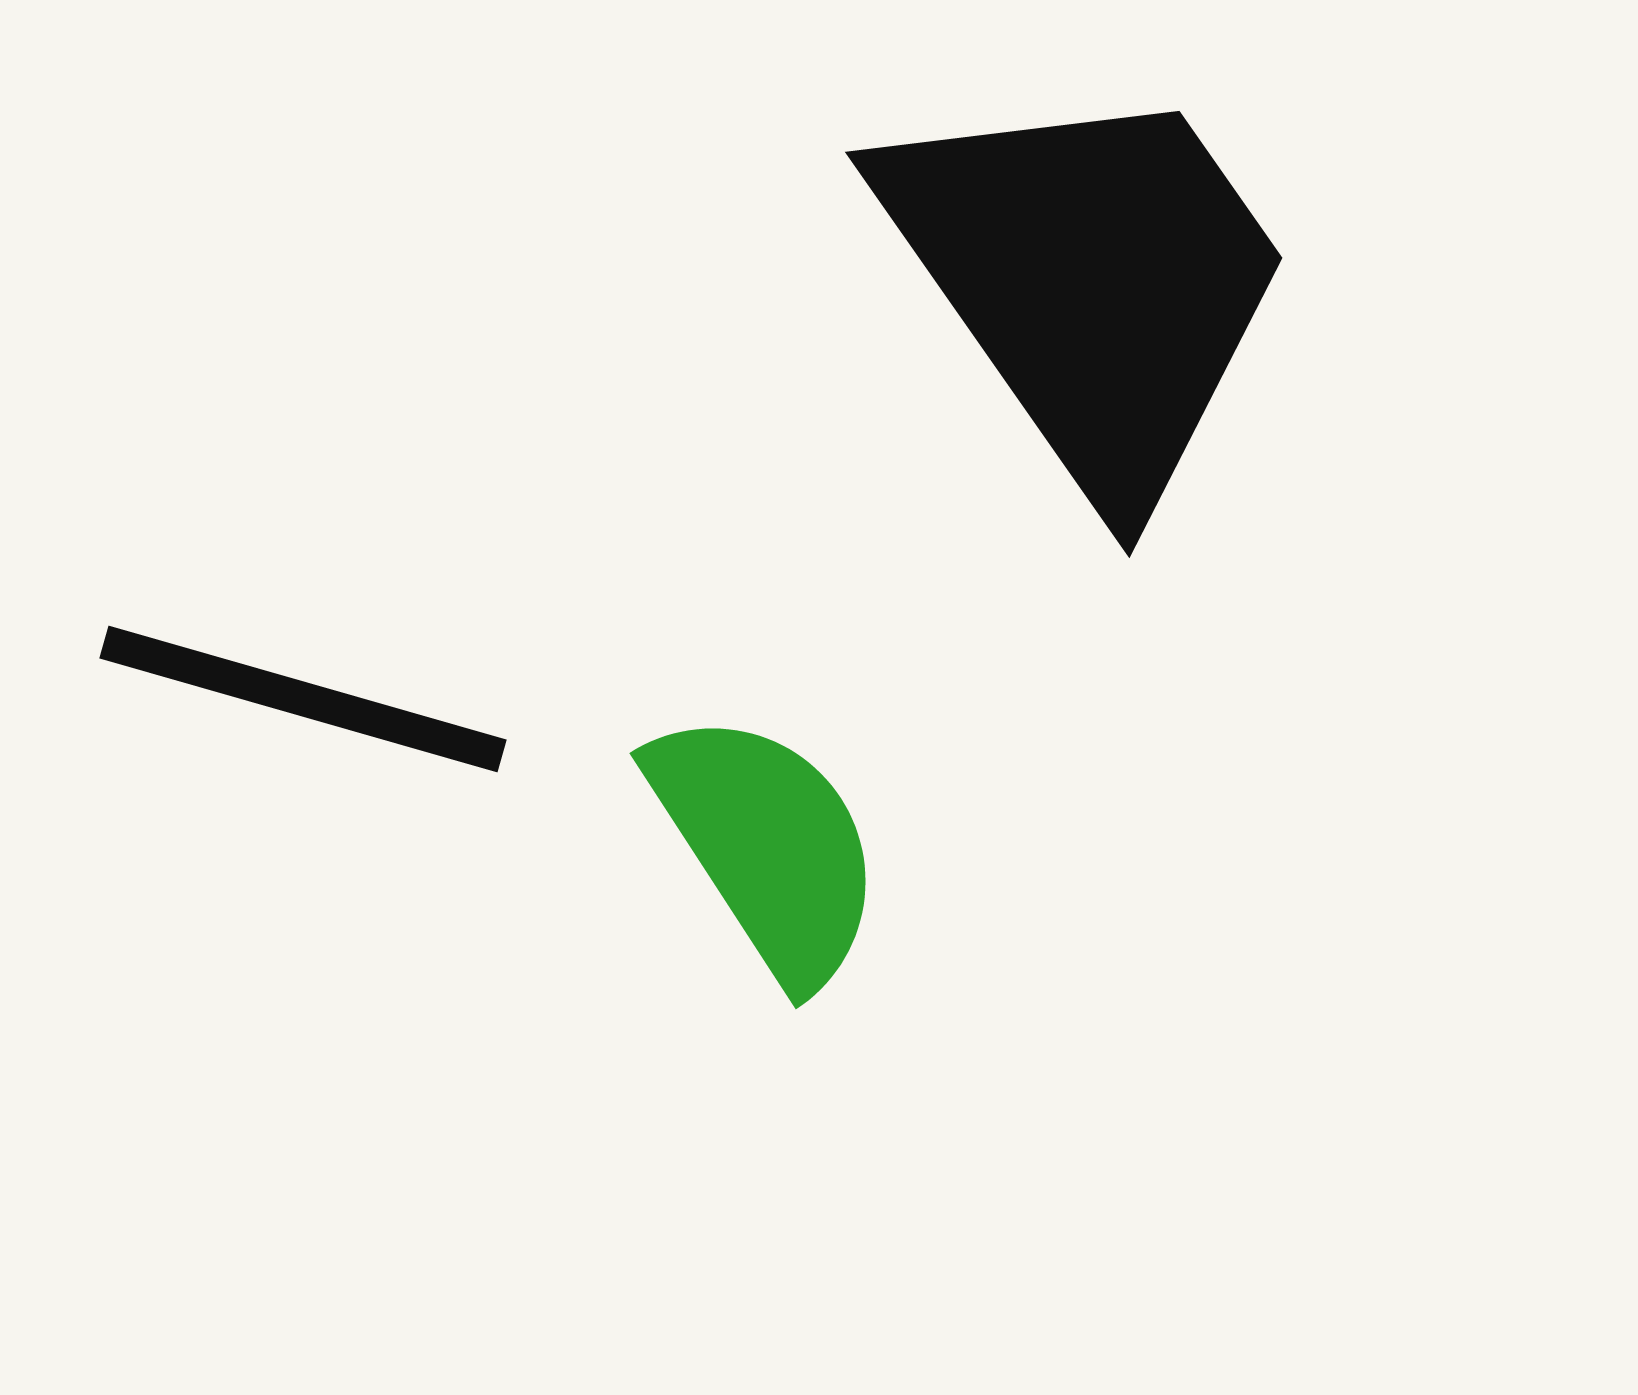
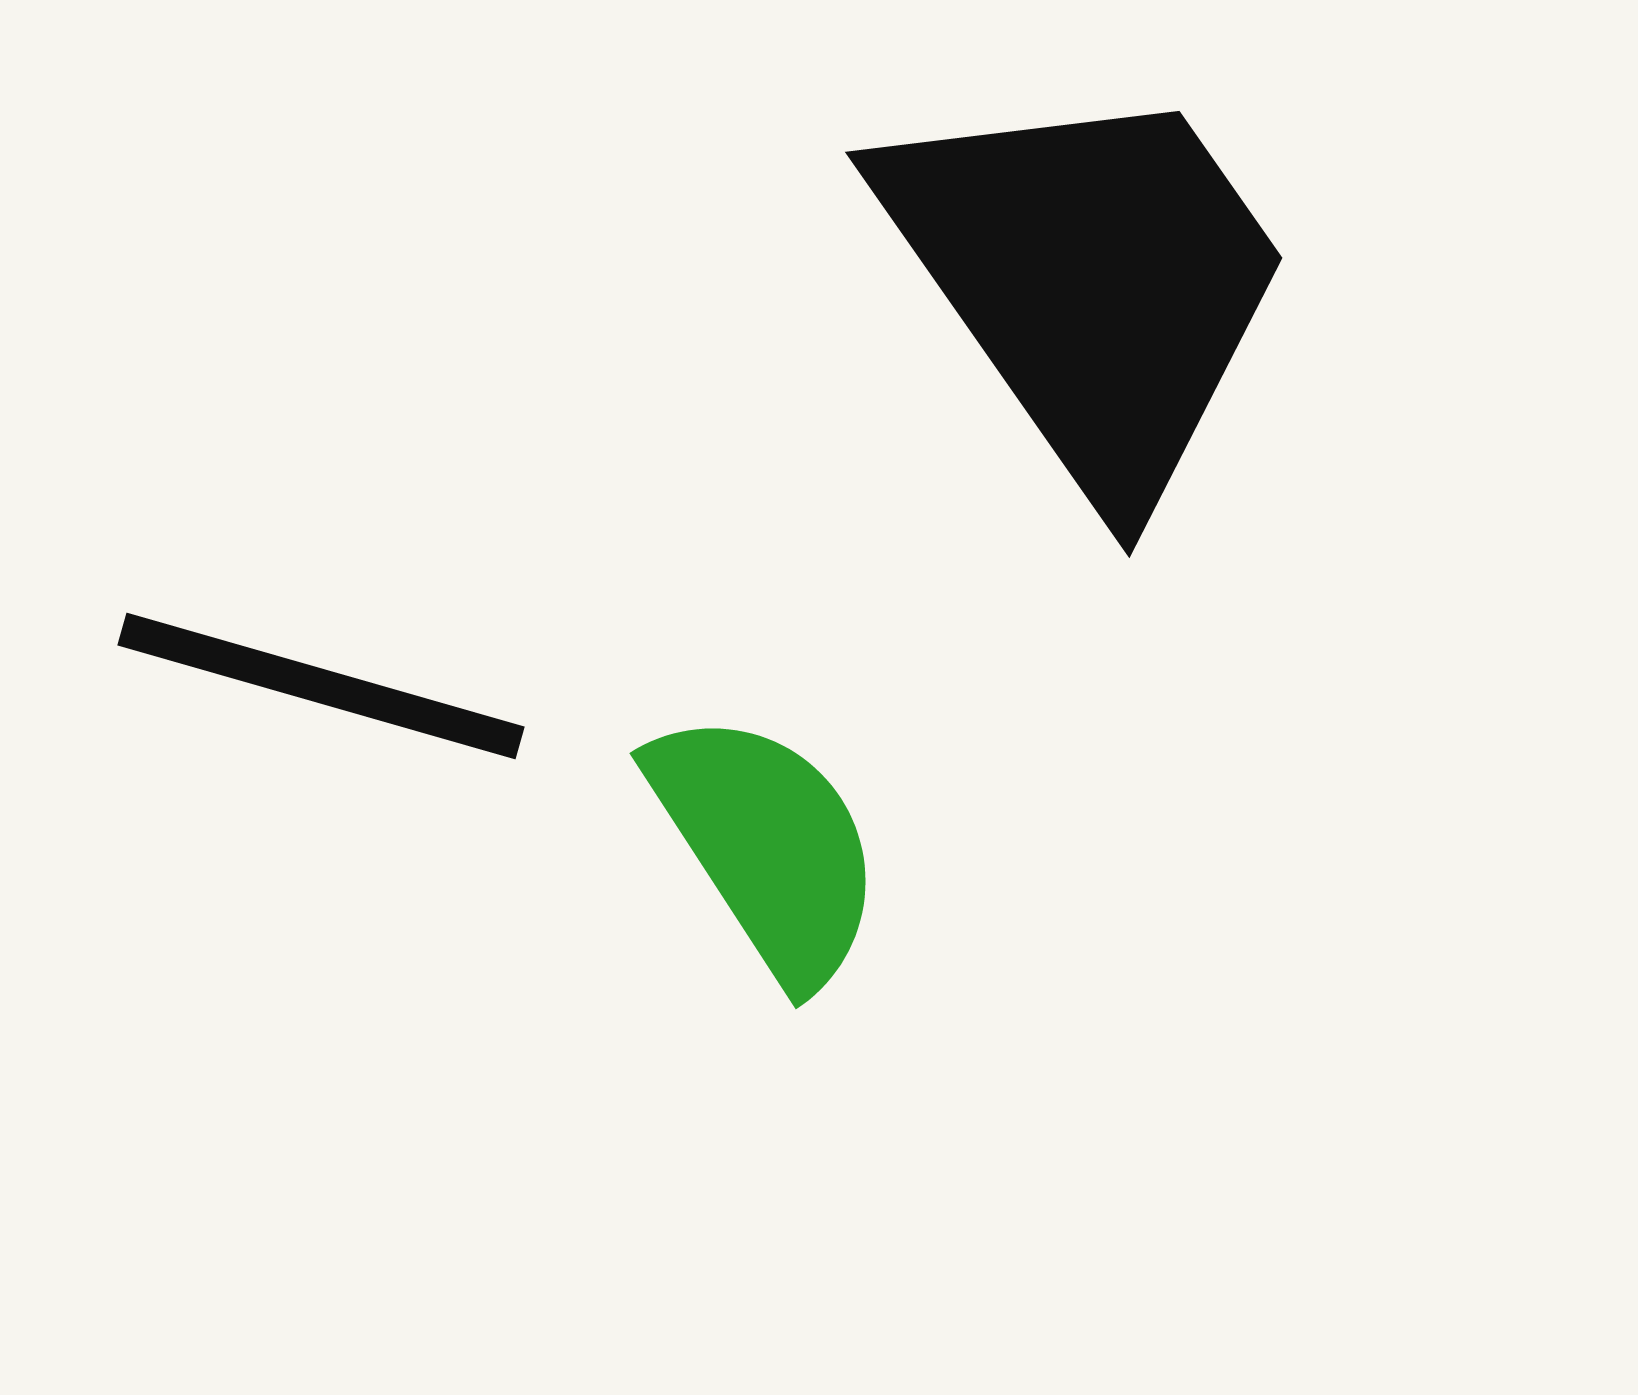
black line: moved 18 px right, 13 px up
